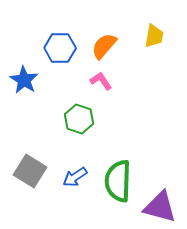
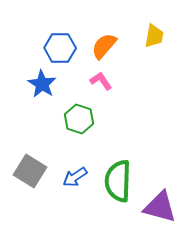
blue star: moved 18 px right, 4 px down
